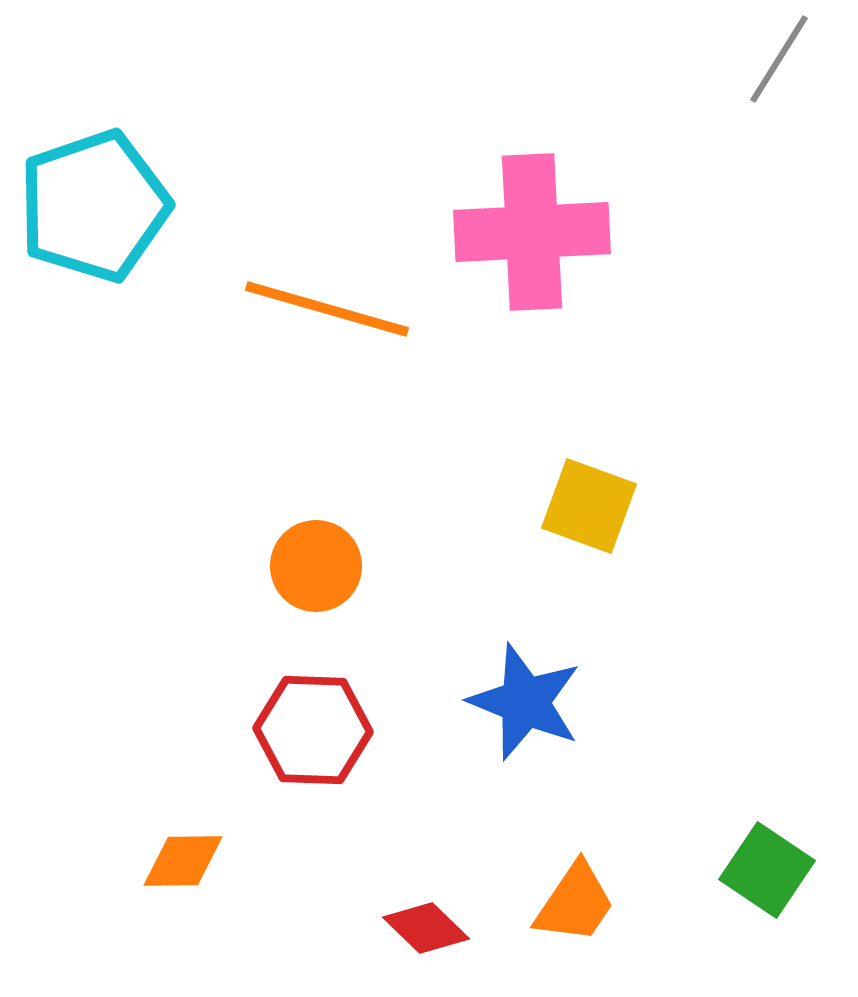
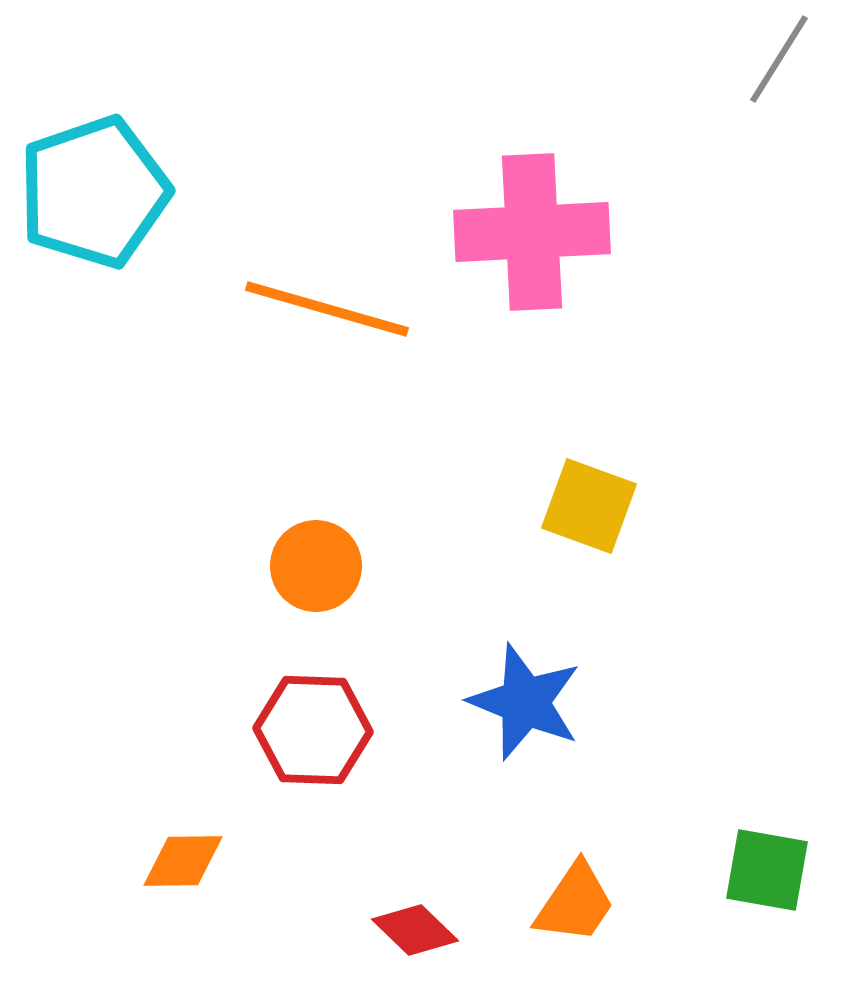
cyan pentagon: moved 14 px up
green square: rotated 24 degrees counterclockwise
red diamond: moved 11 px left, 2 px down
